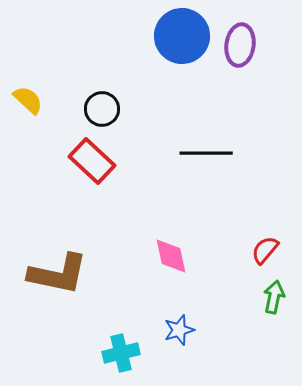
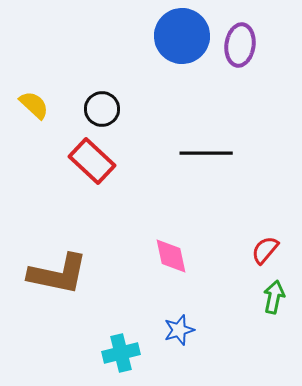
yellow semicircle: moved 6 px right, 5 px down
